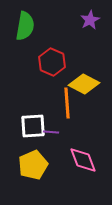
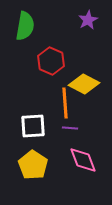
purple star: moved 2 px left
red hexagon: moved 1 px left, 1 px up
orange line: moved 2 px left
purple line: moved 19 px right, 4 px up
yellow pentagon: rotated 16 degrees counterclockwise
